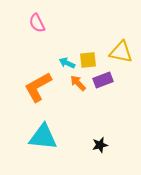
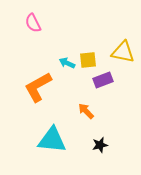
pink semicircle: moved 4 px left
yellow triangle: moved 2 px right
orange arrow: moved 8 px right, 28 px down
cyan triangle: moved 9 px right, 3 px down
